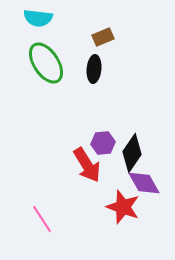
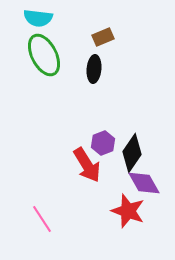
green ellipse: moved 2 px left, 8 px up; rotated 6 degrees clockwise
purple hexagon: rotated 15 degrees counterclockwise
red star: moved 5 px right, 4 px down
